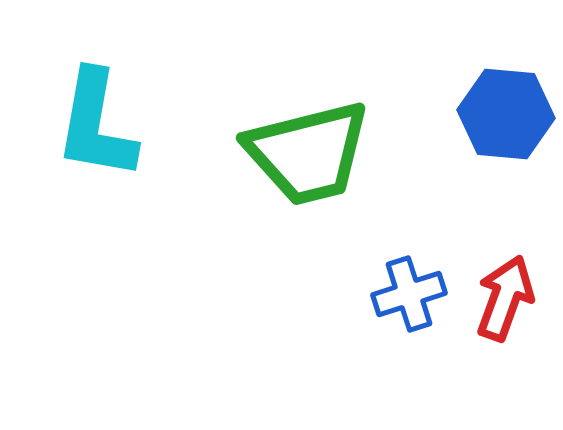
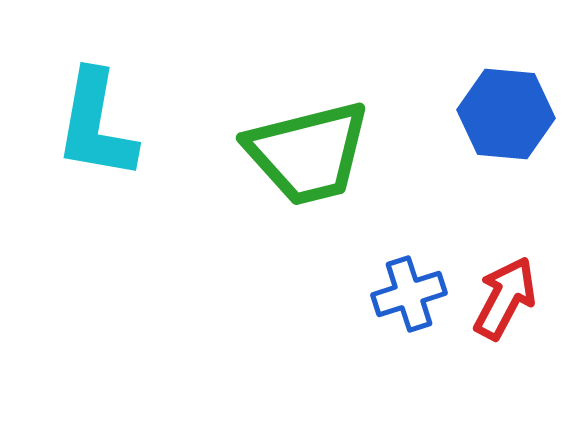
red arrow: rotated 8 degrees clockwise
